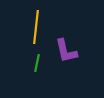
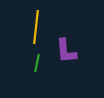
purple L-shape: rotated 8 degrees clockwise
